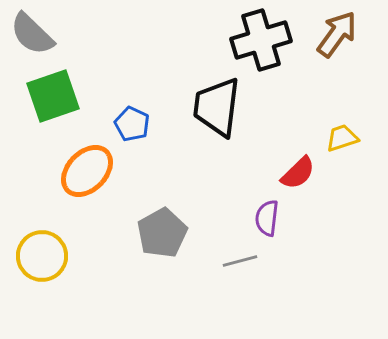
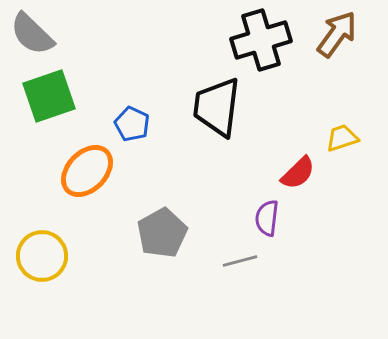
green square: moved 4 px left
